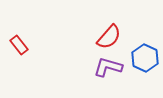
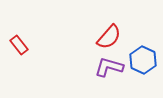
blue hexagon: moved 2 px left, 2 px down
purple L-shape: moved 1 px right
